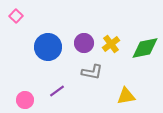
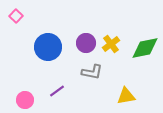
purple circle: moved 2 px right
